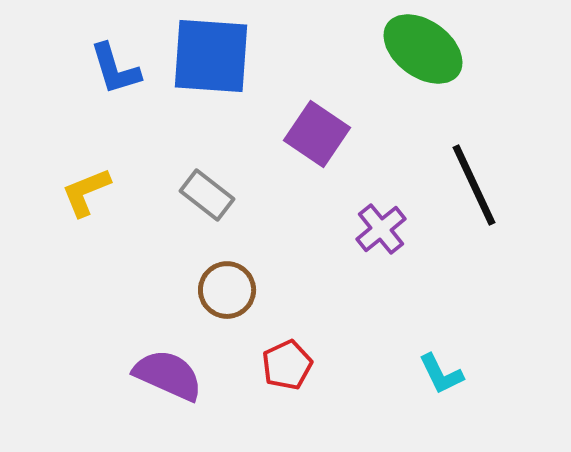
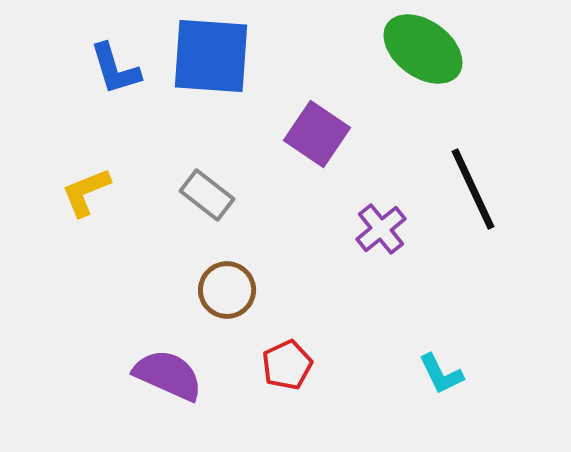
black line: moved 1 px left, 4 px down
